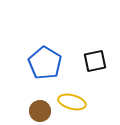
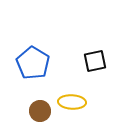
blue pentagon: moved 12 px left
yellow ellipse: rotated 12 degrees counterclockwise
